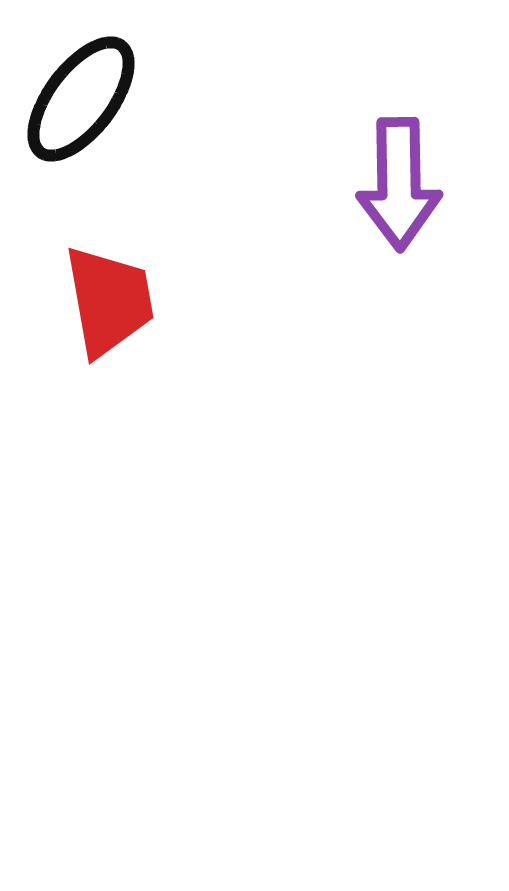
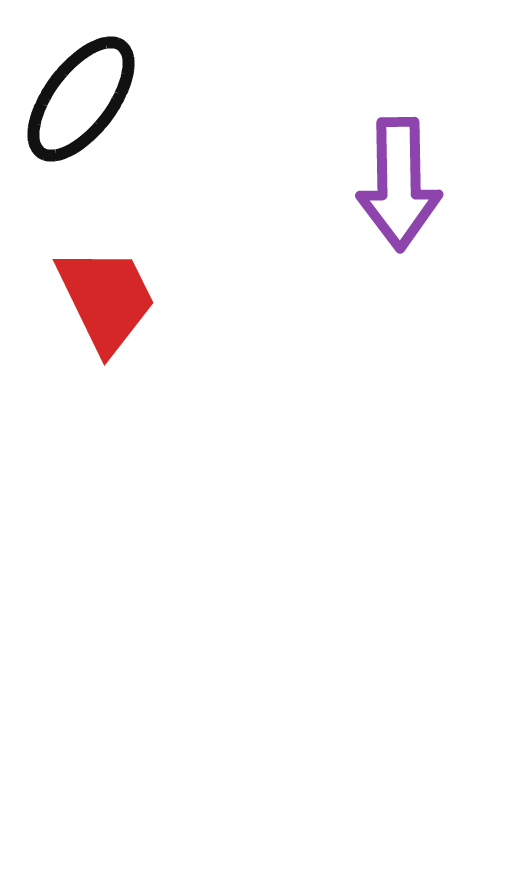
red trapezoid: moved 3 px left, 2 px up; rotated 16 degrees counterclockwise
